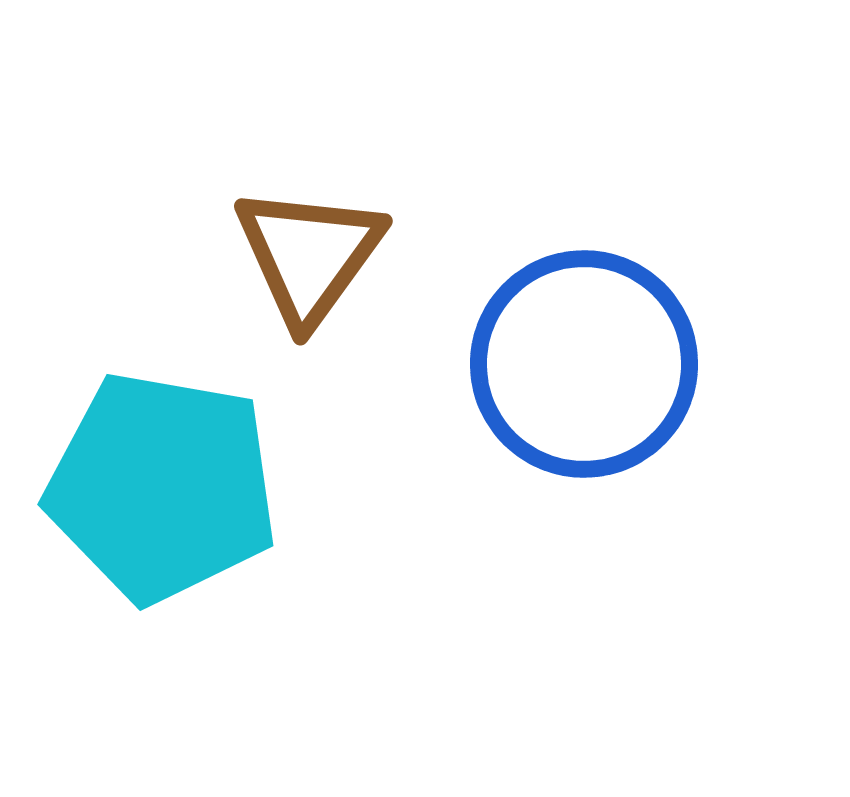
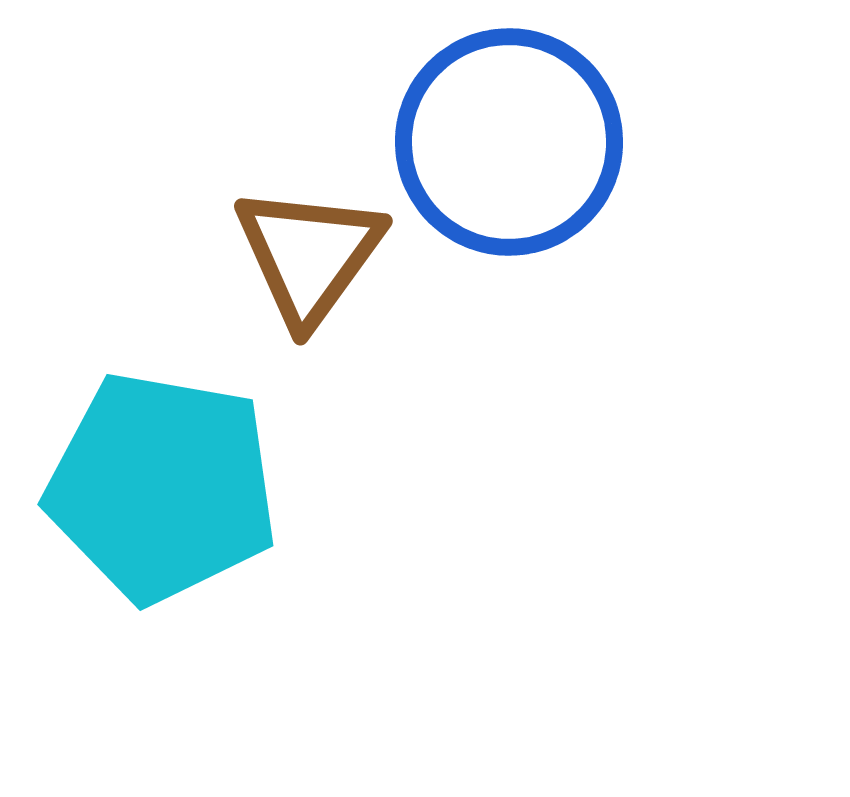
blue circle: moved 75 px left, 222 px up
